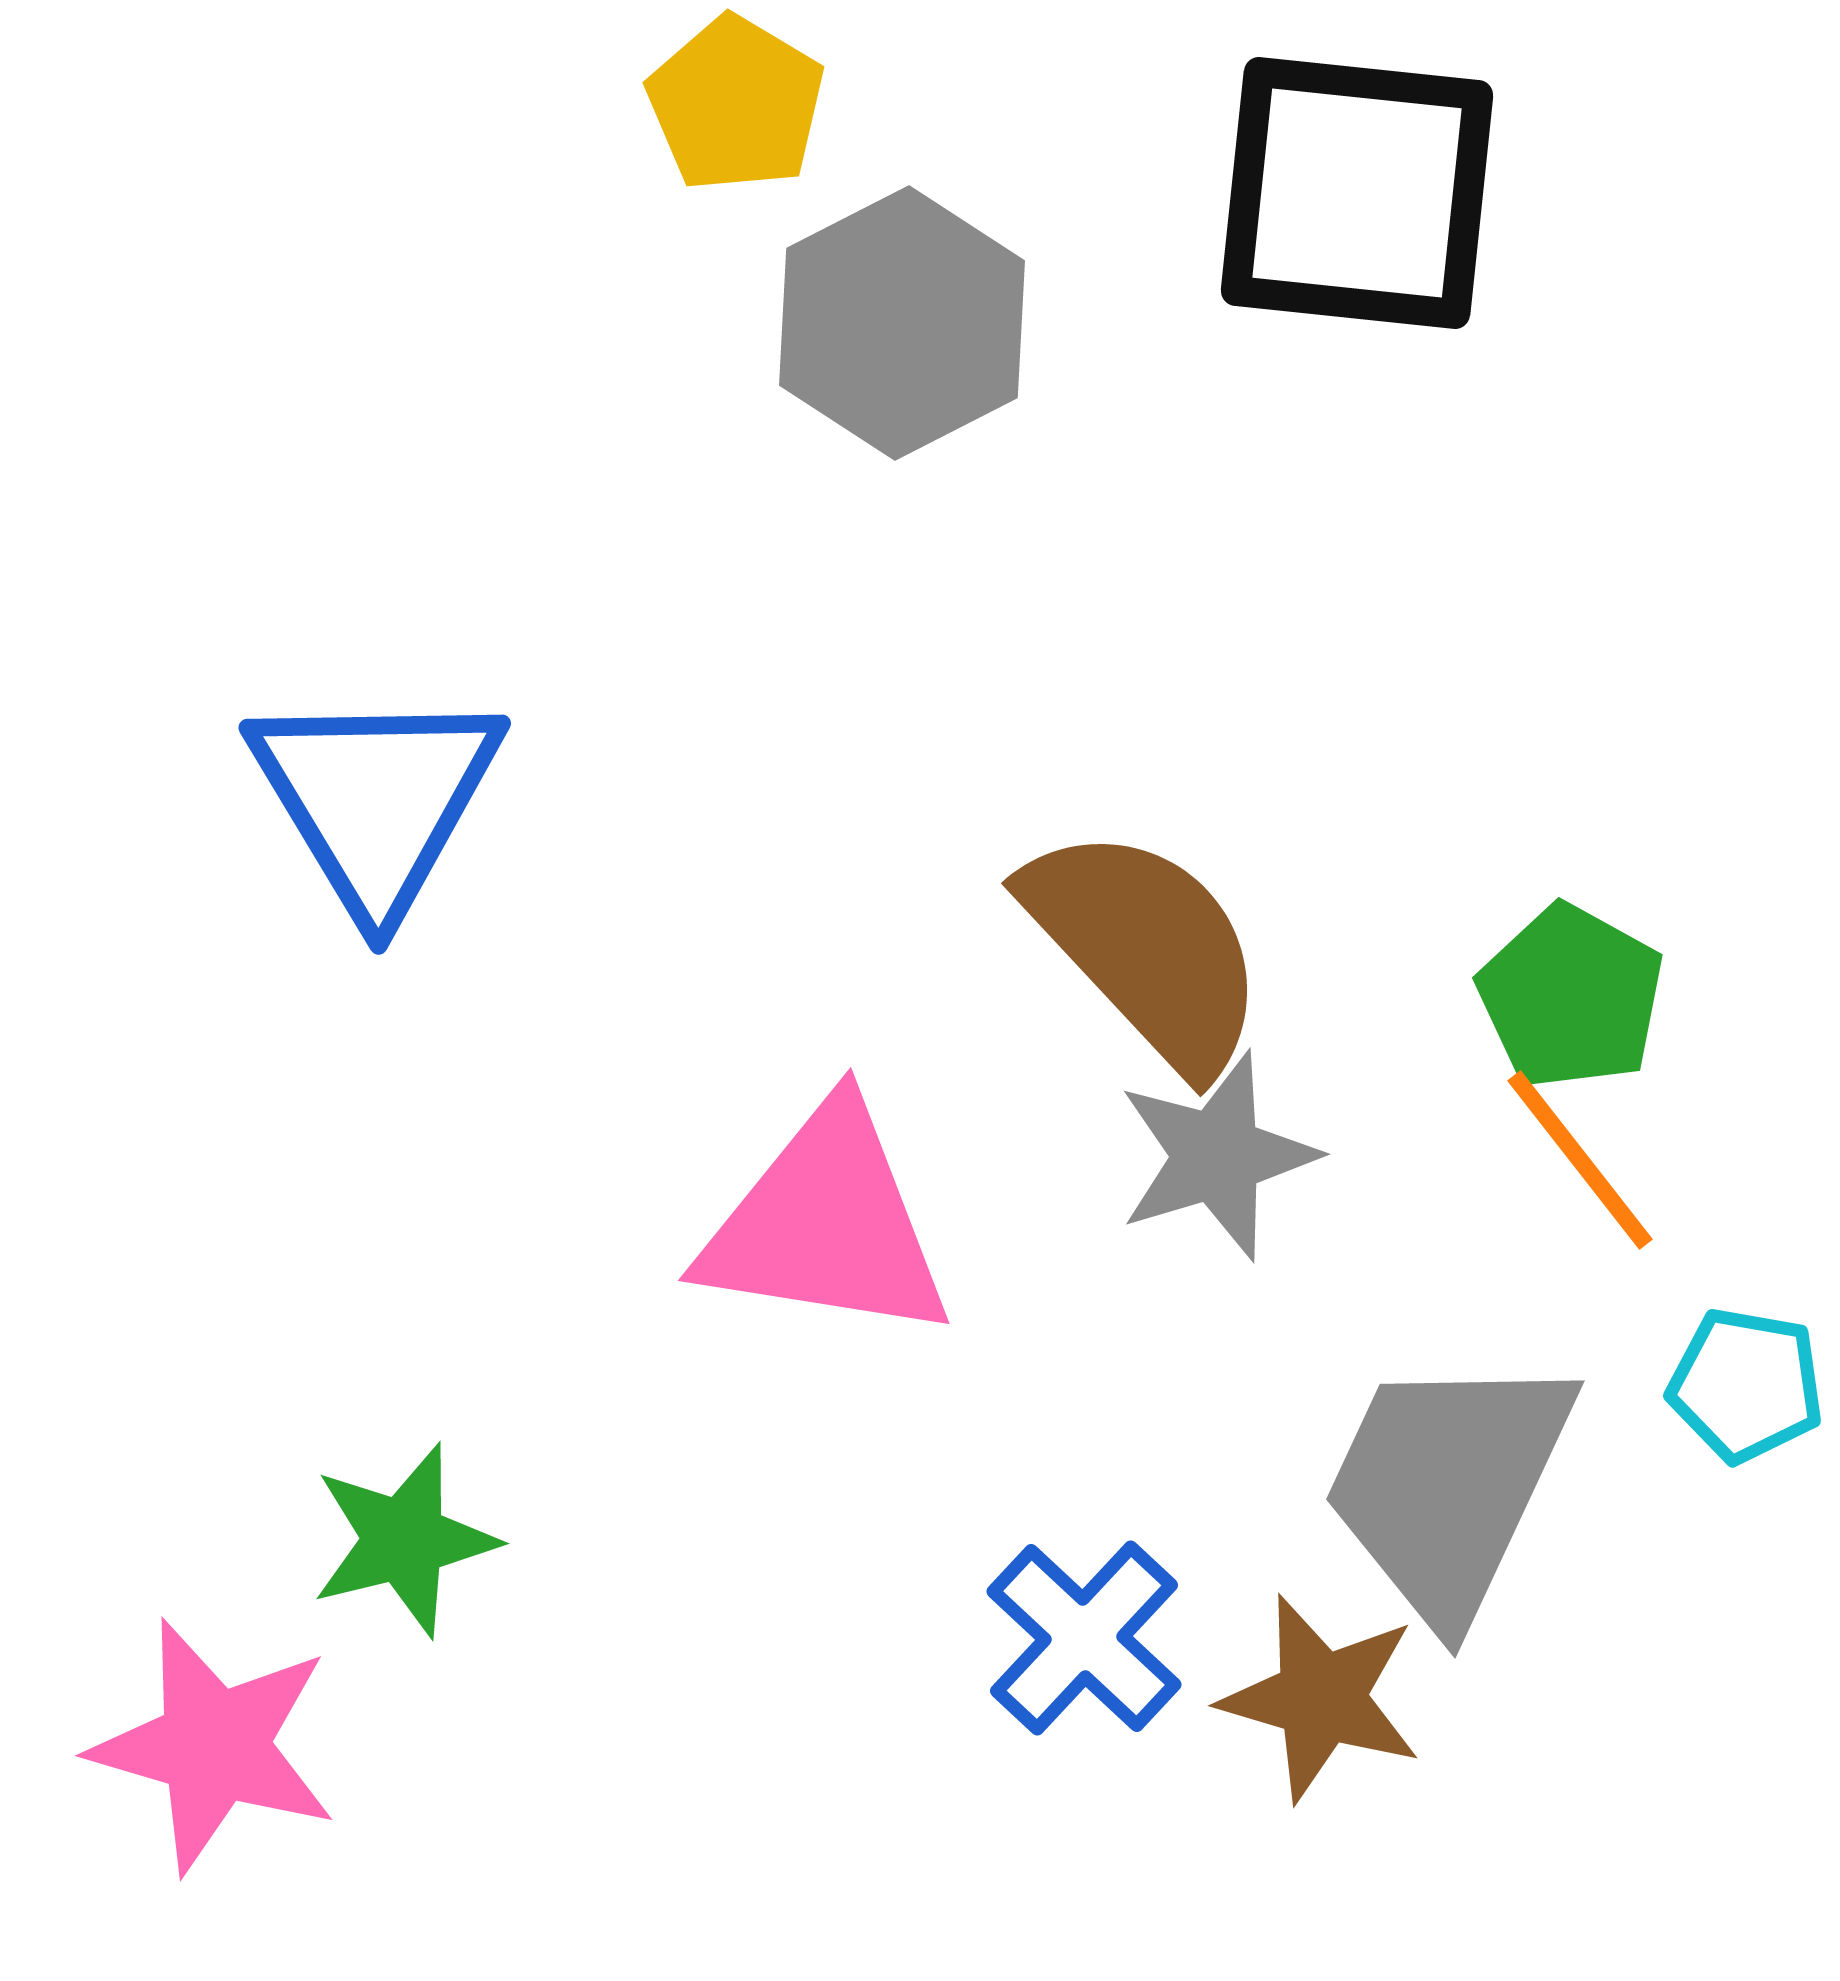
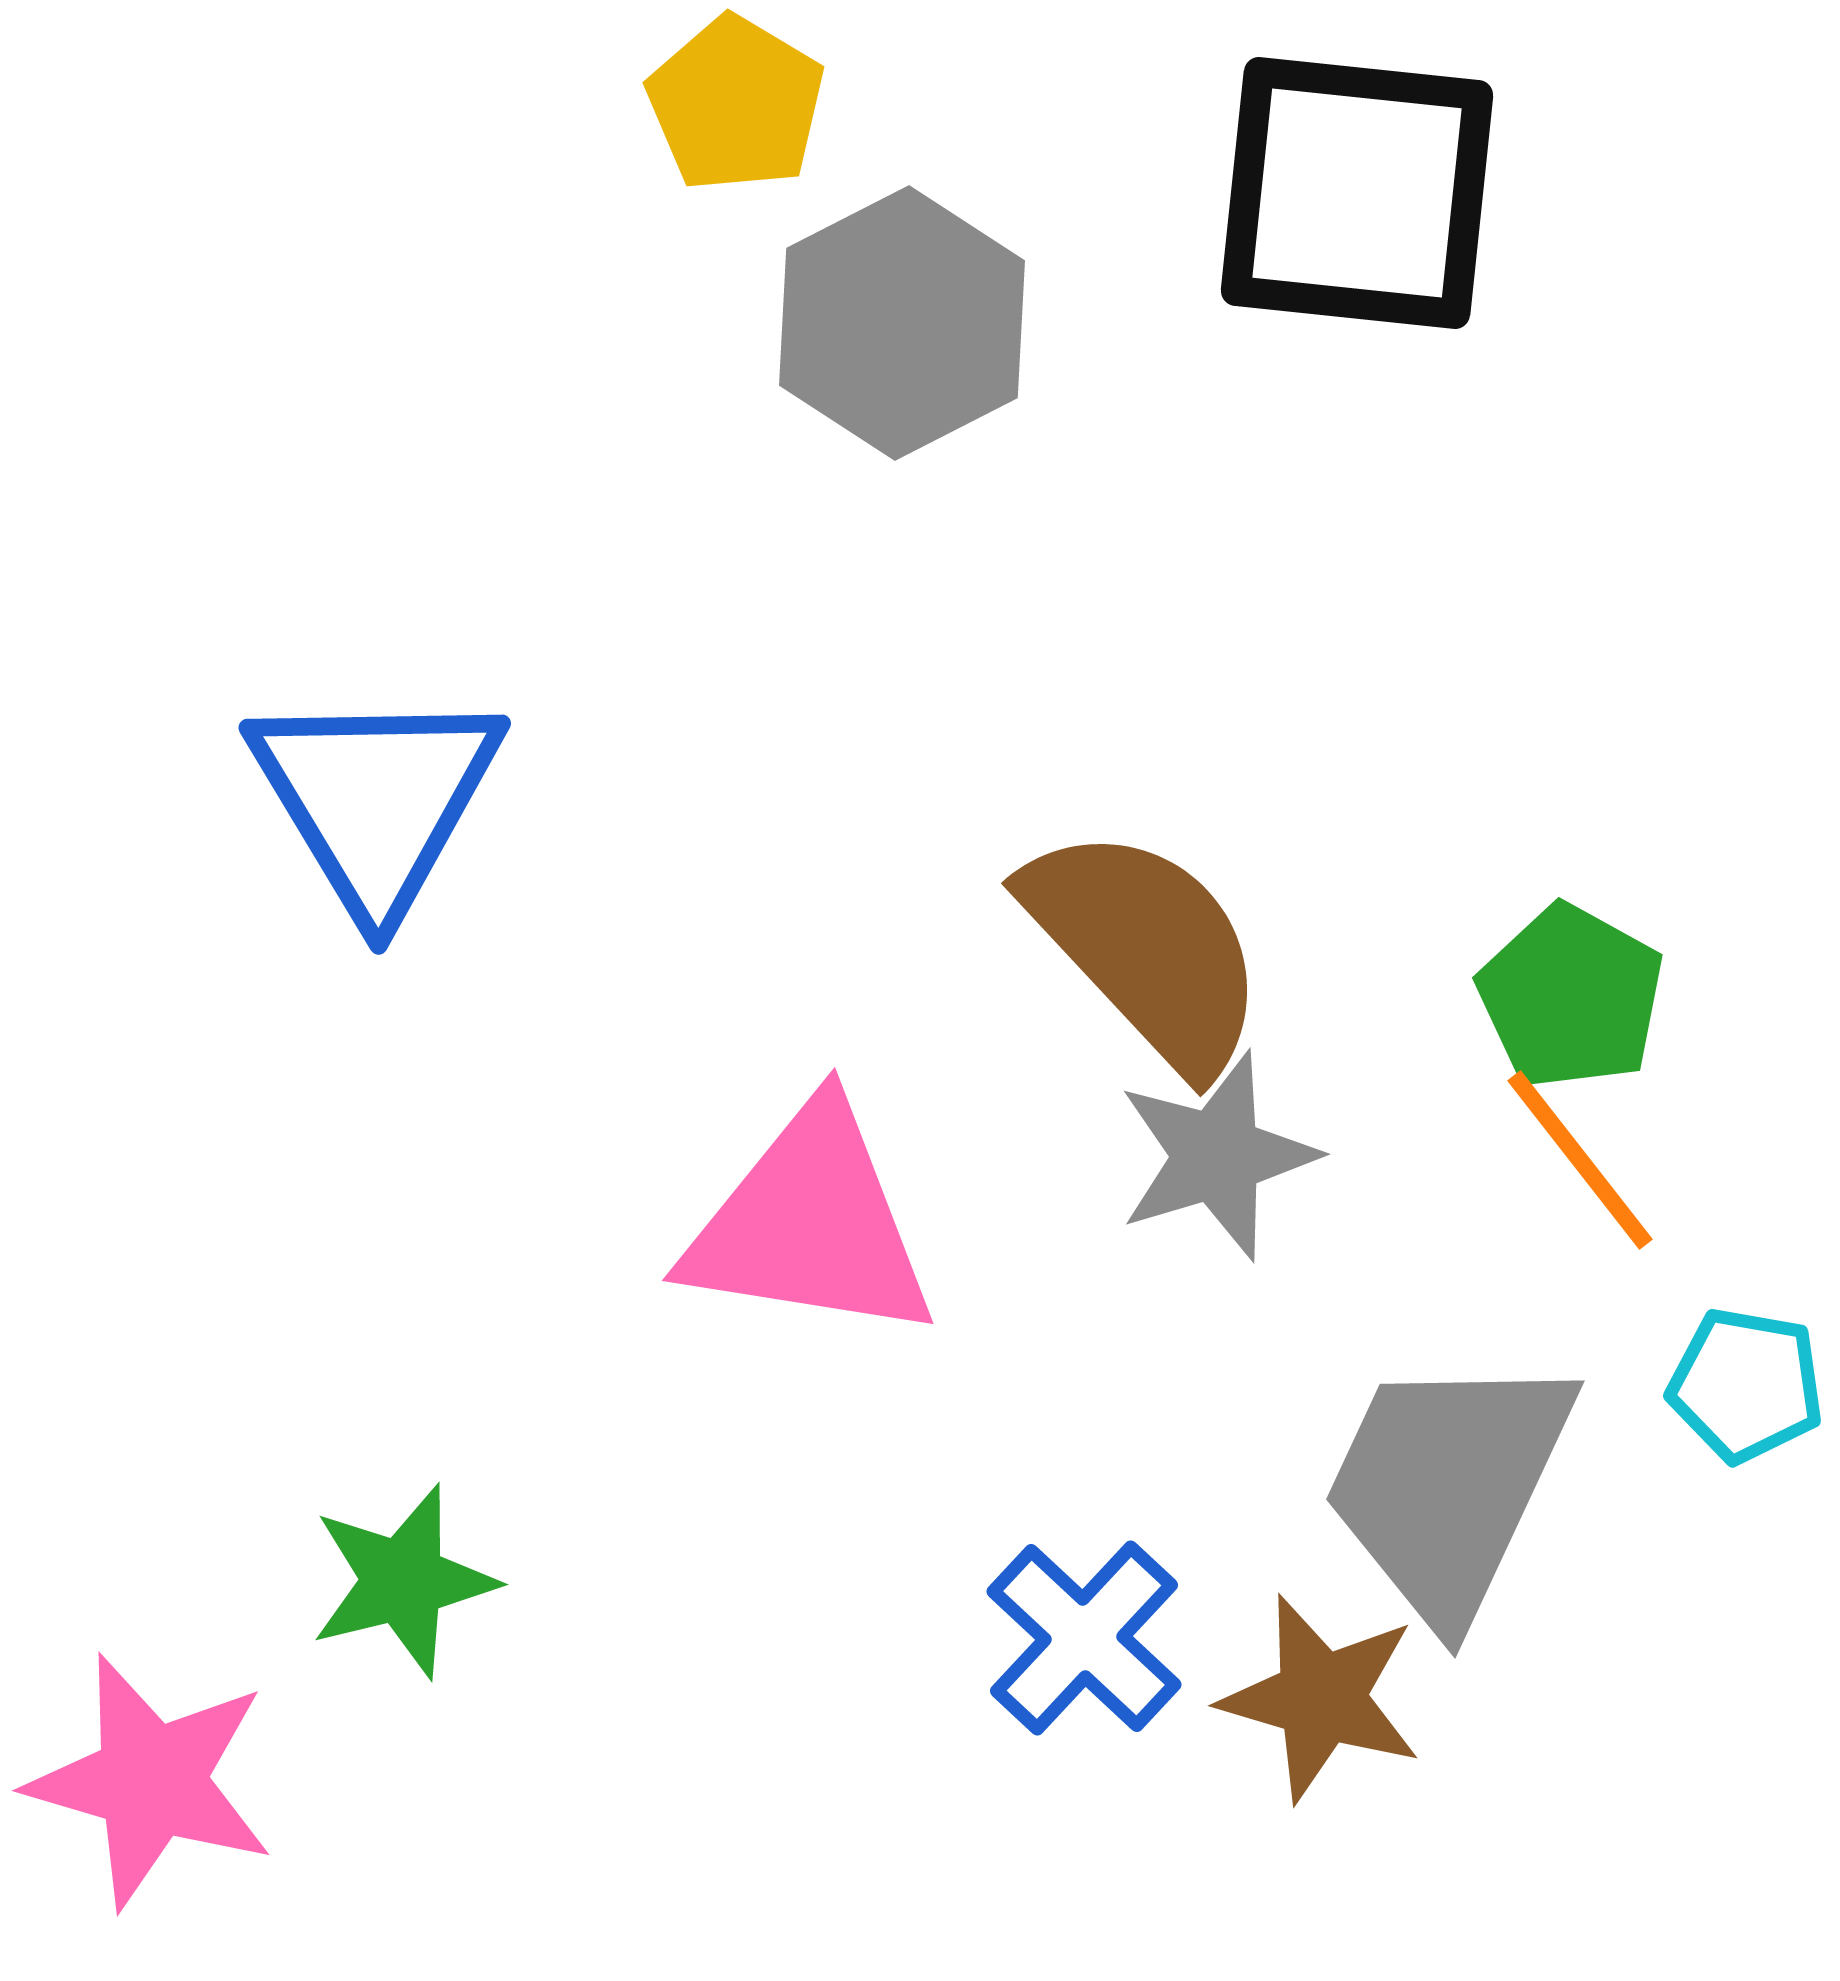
pink triangle: moved 16 px left
green star: moved 1 px left, 41 px down
pink star: moved 63 px left, 35 px down
